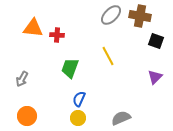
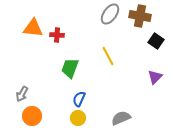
gray ellipse: moved 1 px left, 1 px up; rotated 10 degrees counterclockwise
black square: rotated 14 degrees clockwise
gray arrow: moved 15 px down
orange circle: moved 5 px right
